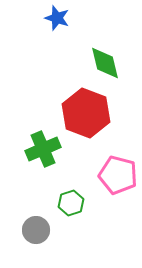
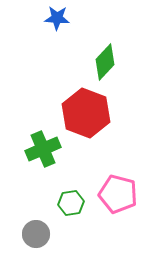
blue star: rotated 15 degrees counterclockwise
green diamond: moved 1 px up; rotated 57 degrees clockwise
pink pentagon: moved 19 px down
green hexagon: rotated 10 degrees clockwise
gray circle: moved 4 px down
